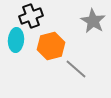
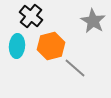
black cross: rotated 30 degrees counterclockwise
cyan ellipse: moved 1 px right, 6 px down
gray line: moved 1 px left, 1 px up
